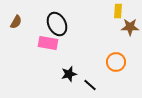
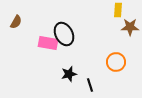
yellow rectangle: moved 1 px up
black ellipse: moved 7 px right, 10 px down
black line: rotated 32 degrees clockwise
